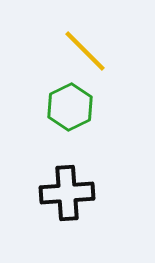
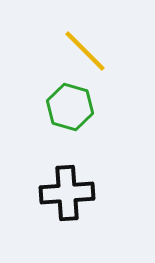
green hexagon: rotated 18 degrees counterclockwise
